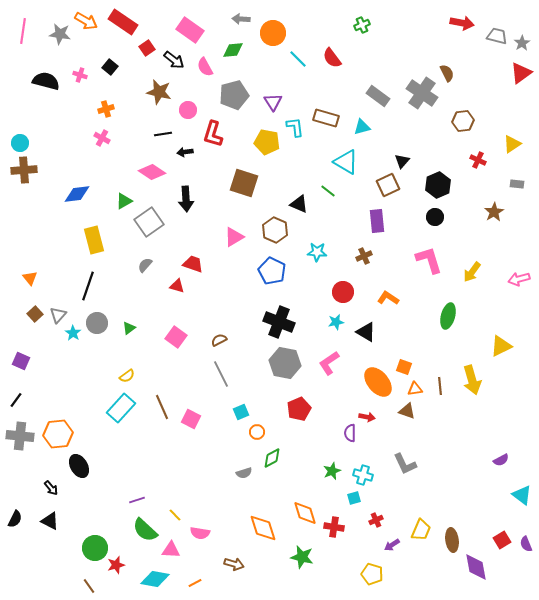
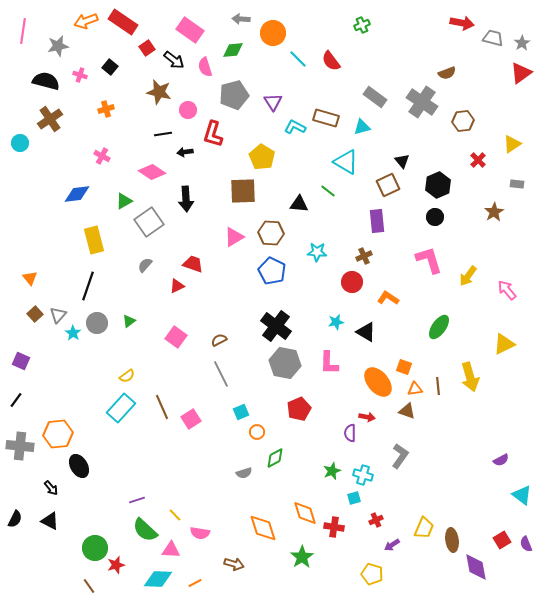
orange arrow at (86, 21): rotated 130 degrees clockwise
gray star at (60, 34): moved 2 px left, 12 px down; rotated 20 degrees counterclockwise
gray trapezoid at (497, 36): moved 4 px left, 2 px down
red semicircle at (332, 58): moved 1 px left, 3 px down
pink semicircle at (205, 67): rotated 12 degrees clockwise
brown semicircle at (447, 73): rotated 96 degrees clockwise
gray cross at (422, 93): moved 9 px down
gray rectangle at (378, 96): moved 3 px left, 1 px down
cyan L-shape at (295, 127): rotated 55 degrees counterclockwise
pink cross at (102, 138): moved 18 px down
yellow pentagon at (267, 142): moved 5 px left, 15 px down; rotated 20 degrees clockwise
red cross at (478, 160): rotated 21 degrees clockwise
black triangle at (402, 161): rotated 21 degrees counterclockwise
brown cross at (24, 170): moved 26 px right, 51 px up; rotated 30 degrees counterclockwise
brown square at (244, 183): moved 1 px left, 8 px down; rotated 20 degrees counterclockwise
black triangle at (299, 204): rotated 18 degrees counterclockwise
brown hexagon at (275, 230): moved 4 px left, 3 px down; rotated 20 degrees counterclockwise
yellow arrow at (472, 272): moved 4 px left, 4 px down
pink arrow at (519, 279): moved 12 px left, 11 px down; rotated 65 degrees clockwise
red triangle at (177, 286): rotated 42 degrees counterclockwise
red circle at (343, 292): moved 9 px right, 10 px up
green ellipse at (448, 316): moved 9 px left, 11 px down; rotated 20 degrees clockwise
black cross at (279, 322): moved 3 px left, 4 px down; rotated 16 degrees clockwise
green triangle at (129, 328): moved 7 px up
yellow triangle at (501, 346): moved 3 px right, 2 px up
pink L-shape at (329, 363): rotated 55 degrees counterclockwise
yellow arrow at (472, 380): moved 2 px left, 3 px up
brown line at (440, 386): moved 2 px left
pink square at (191, 419): rotated 30 degrees clockwise
gray cross at (20, 436): moved 10 px down
green diamond at (272, 458): moved 3 px right
gray L-shape at (405, 464): moved 5 px left, 8 px up; rotated 120 degrees counterclockwise
yellow trapezoid at (421, 530): moved 3 px right, 2 px up
green star at (302, 557): rotated 25 degrees clockwise
cyan diamond at (155, 579): moved 3 px right; rotated 8 degrees counterclockwise
